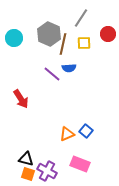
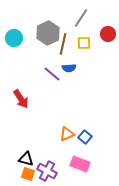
gray hexagon: moved 1 px left, 1 px up; rotated 10 degrees clockwise
blue square: moved 1 px left, 6 px down
